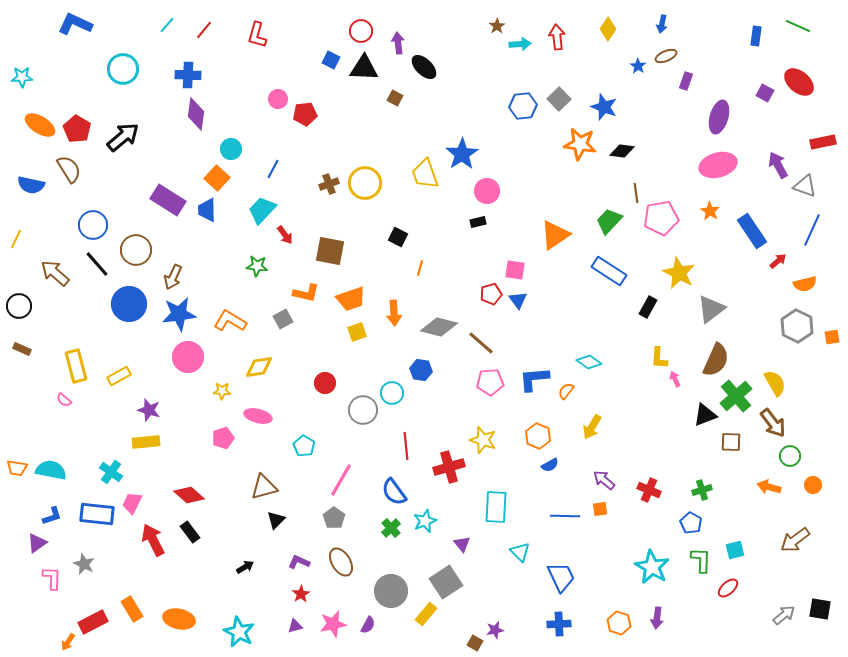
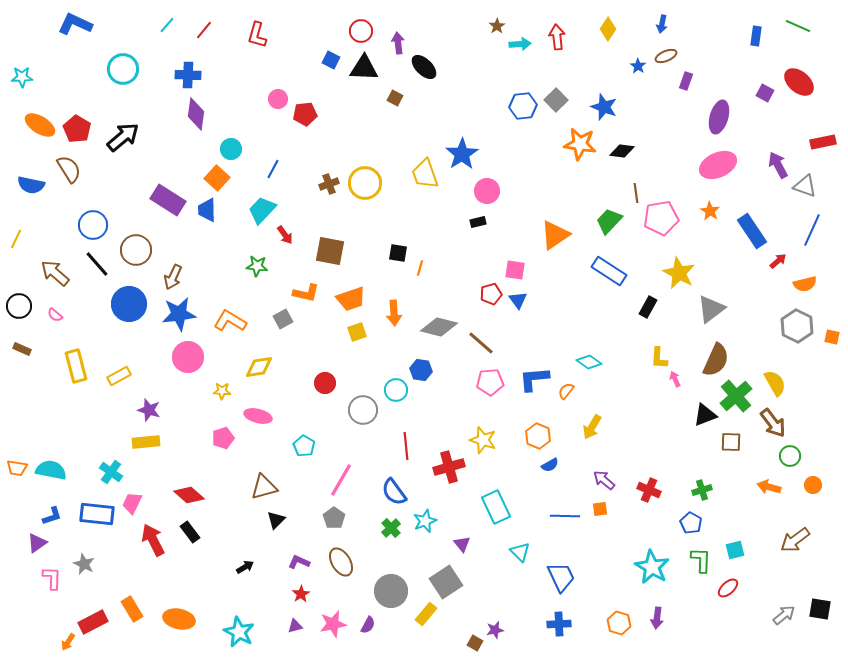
gray square at (559, 99): moved 3 px left, 1 px down
pink ellipse at (718, 165): rotated 9 degrees counterclockwise
black square at (398, 237): moved 16 px down; rotated 18 degrees counterclockwise
orange square at (832, 337): rotated 21 degrees clockwise
cyan circle at (392, 393): moved 4 px right, 3 px up
pink semicircle at (64, 400): moved 9 px left, 85 px up
cyan rectangle at (496, 507): rotated 28 degrees counterclockwise
